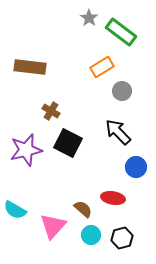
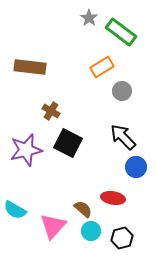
black arrow: moved 5 px right, 5 px down
cyan circle: moved 4 px up
